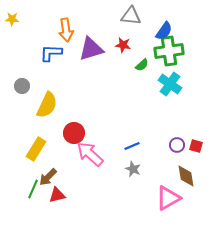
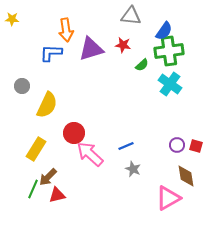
blue line: moved 6 px left
